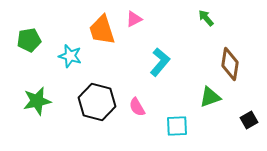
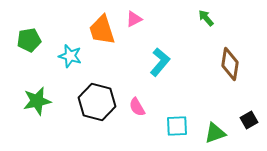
green triangle: moved 5 px right, 36 px down
